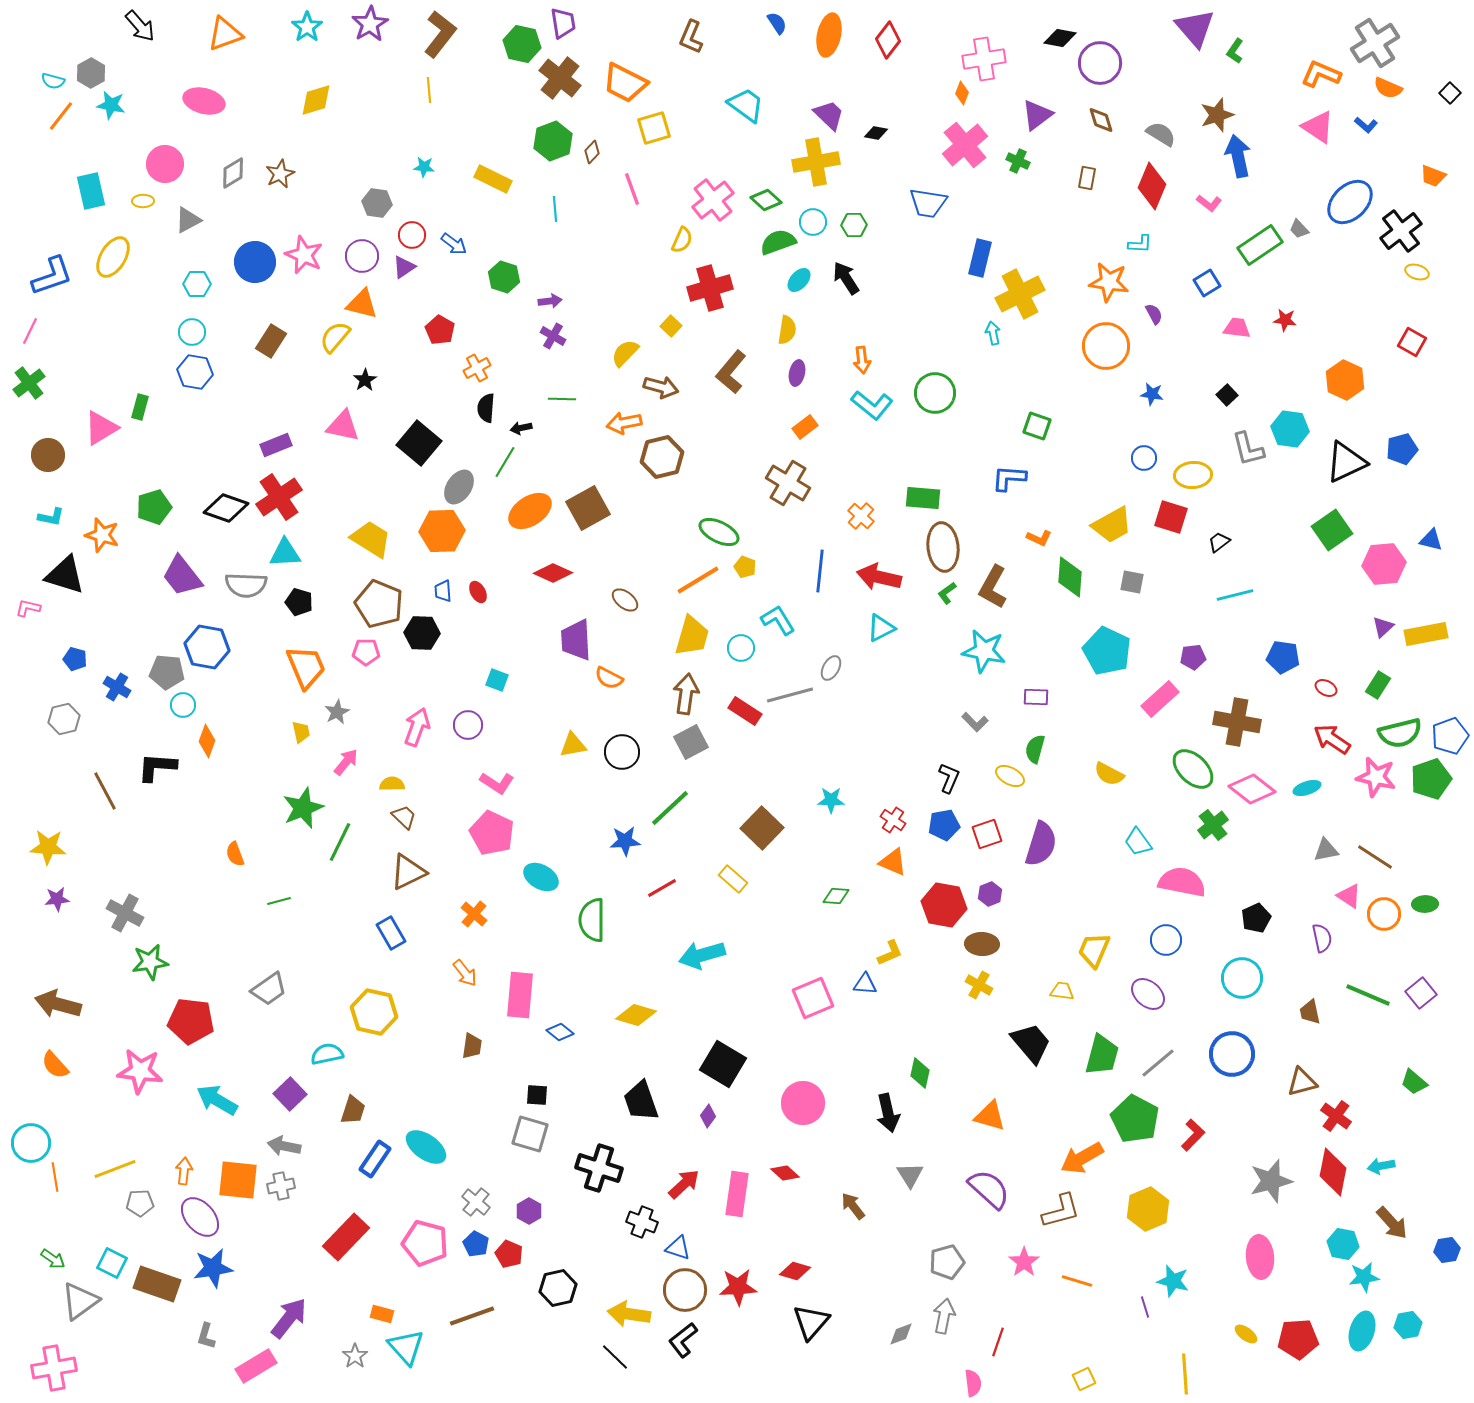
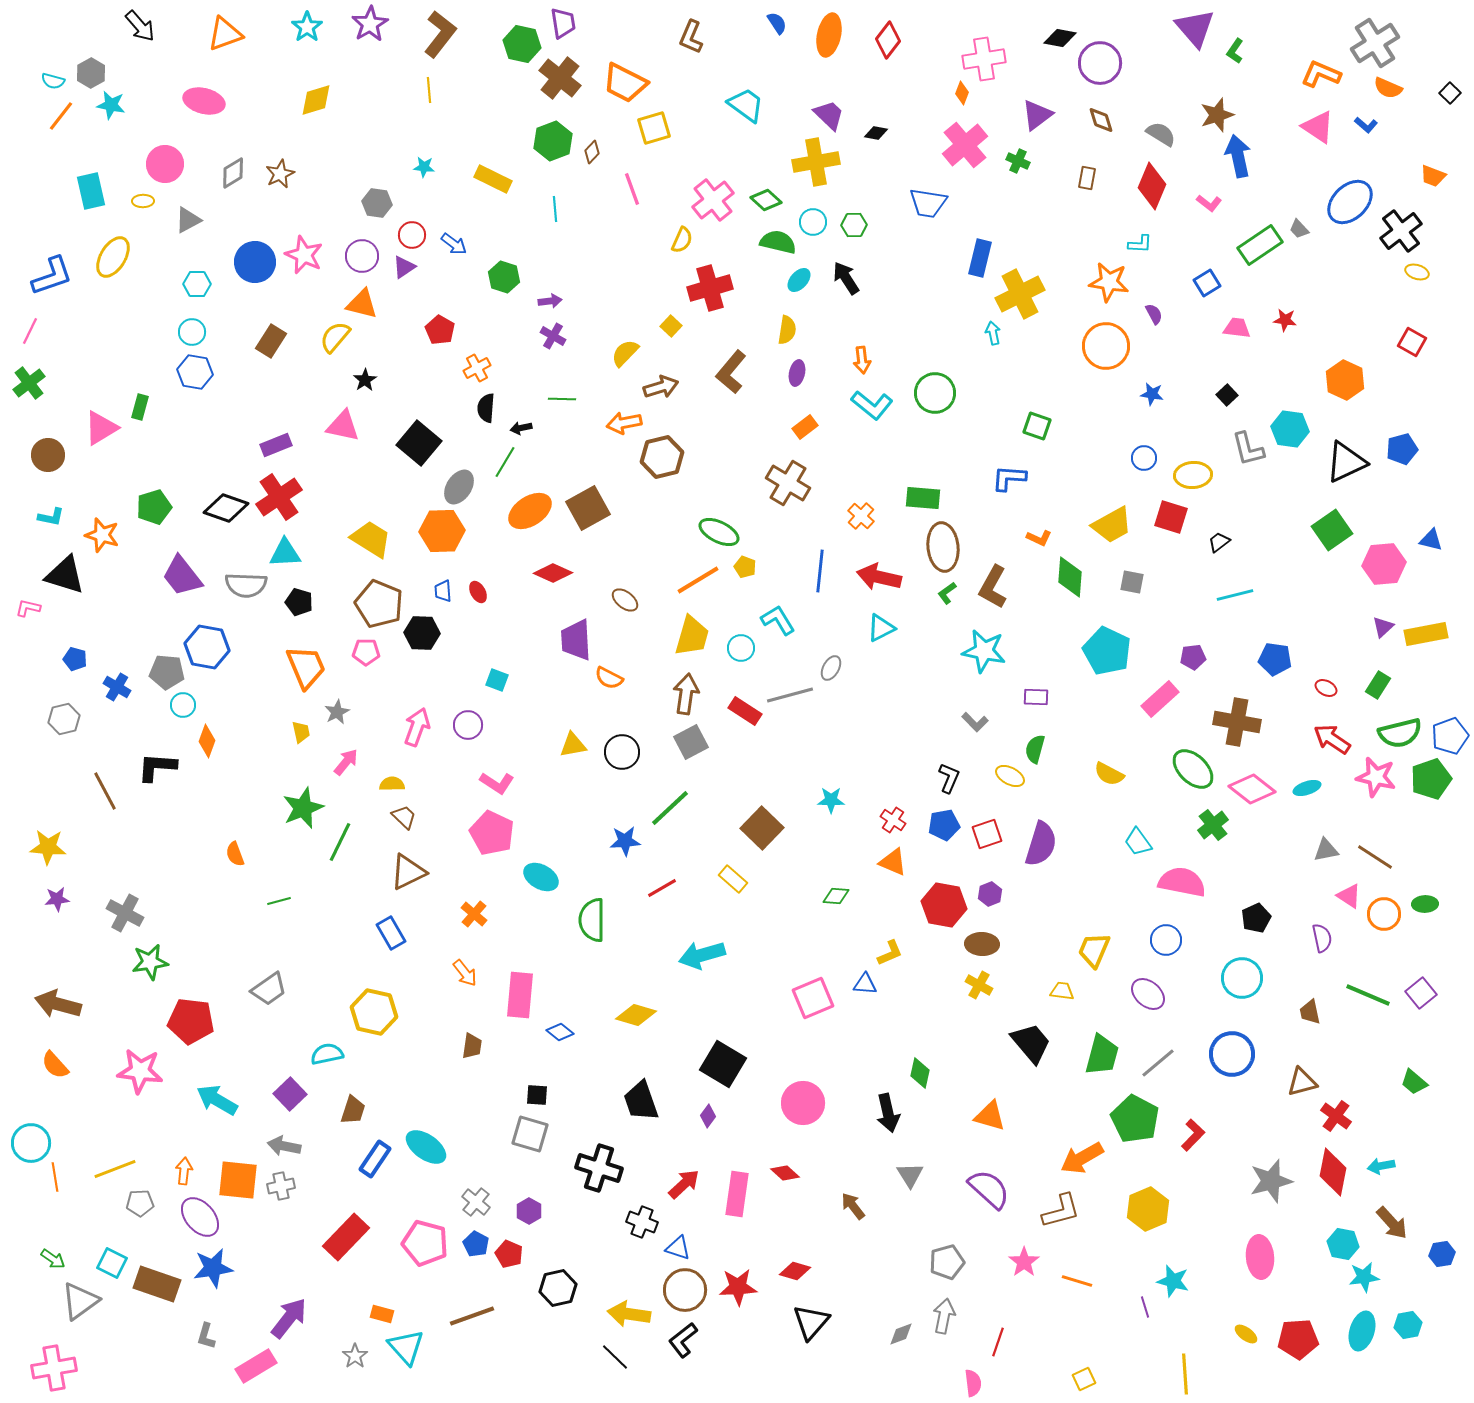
green semicircle at (778, 242): rotated 33 degrees clockwise
brown arrow at (661, 387): rotated 32 degrees counterclockwise
blue pentagon at (1283, 657): moved 8 px left, 2 px down
blue hexagon at (1447, 1250): moved 5 px left, 4 px down
